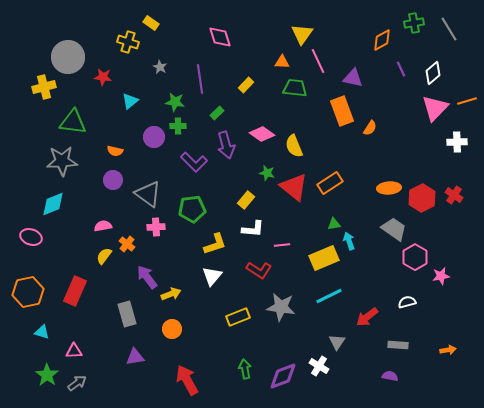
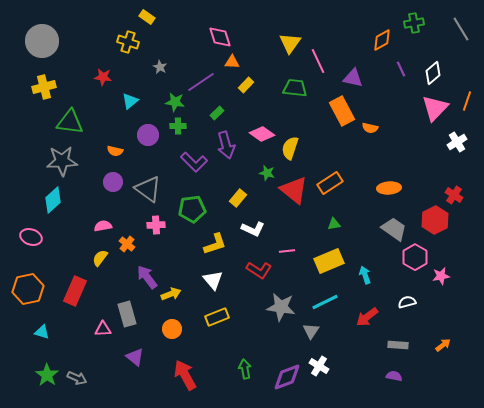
yellow rectangle at (151, 23): moved 4 px left, 6 px up
gray line at (449, 29): moved 12 px right
yellow triangle at (302, 34): moved 12 px left, 9 px down
gray circle at (68, 57): moved 26 px left, 16 px up
orange triangle at (282, 62): moved 50 px left
purple line at (200, 79): moved 1 px right, 3 px down; rotated 64 degrees clockwise
orange line at (467, 101): rotated 54 degrees counterclockwise
orange rectangle at (342, 111): rotated 8 degrees counterclockwise
green triangle at (73, 122): moved 3 px left
orange semicircle at (370, 128): rotated 70 degrees clockwise
purple circle at (154, 137): moved 6 px left, 2 px up
white cross at (457, 142): rotated 30 degrees counterclockwise
yellow semicircle at (294, 146): moved 4 px left, 2 px down; rotated 40 degrees clockwise
purple circle at (113, 180): moved 2 px down
red triangle at (294, 187): moved 3 px down
gray triangle at (148, 194): moved 5 px up
red hexagon at (422, 198): moved 13 px right, 22 px down
yellow rectangle at (246, 200): moved 8 px left, 2 px up
cyan diamond at (53, 204): moved 4 px up; rotated 20 degrees counterclockwise
pink cross at (156, 227): moved 2 px up
white L-shape at (253, 229): rotated 20 degrees clockwise
cyan arrow at (349, 241): moved 16 px right, 34 px down
pink line at (282, 245): moved 5 px right, 6 px down
yellow semicircle at (104, 256): moved 4 px left, 2 px down
yellow rectangle at (324, 258): moved 5 px right, 3 px down
white triangle at (212, 276): moved 1 px right, 4 px down; rotated 20 degrees counterclockwise
orange hexagon at (28, 292): moved 3 px up
cyan line at (329, 296): moved 4 px left, 6 px down
yellow rectangle at (238, 317): moved 21 px left
gray triangle at (337, 342): moved 26 px left, 11 px up
orange arrow at (448, 350): moved 5 px left, 5 px up; rotated 28 degrees counterclockwise
pink triangle at (74, 351): moved 29 px right, 22 px up
purple triangle at (135, 357): rotated 48 degrees clockwise
purple diamond at (283, 376): moved 4 px right, 1 px down
purple semicircle at (390, 376): moved 4 px right
red arrow at (187, 380): moved 2 px left, 5 px up
gray arrow at (77, 383): moved 5 px up; rotated 60 degrees clockwise
